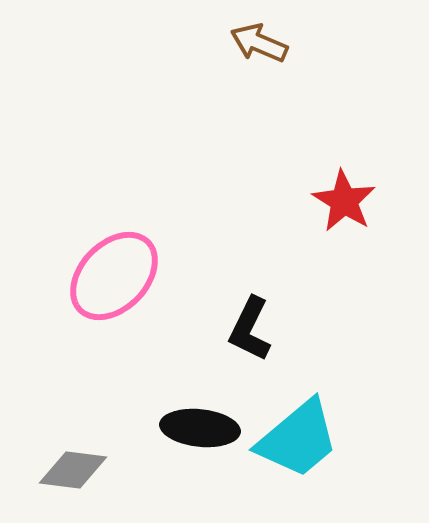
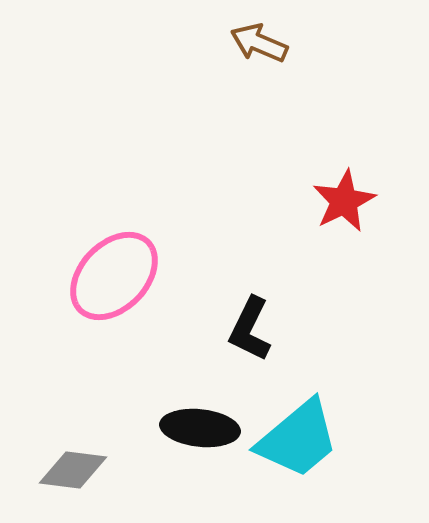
red star: rotated 14 degrees clockwise
